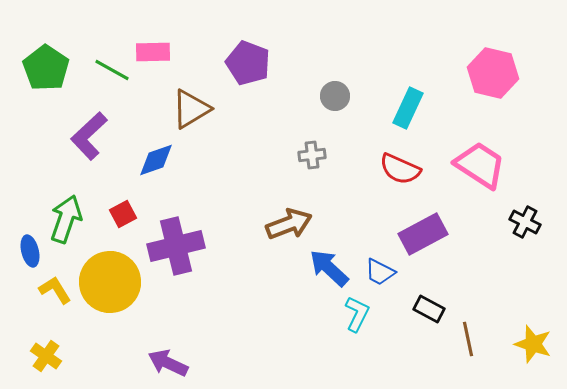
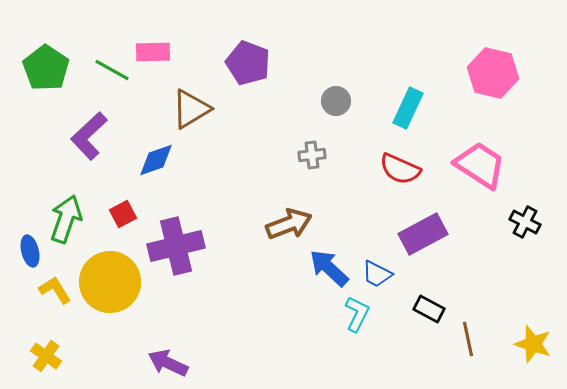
gray circle: moved 1 px right, 5 px down
blue trapezoid: moved 3 px left, 2 px down
